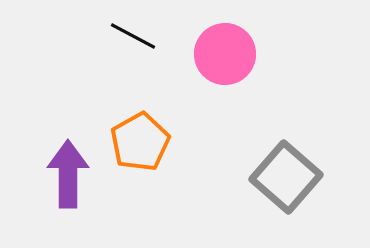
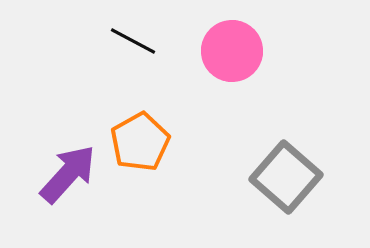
black line: moved 5 px down
pink circle: moved 7 px right, 3 px up
purple arrow: rotated 42 degrees clockwise
